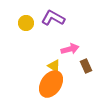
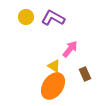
yellow circle: moved 6 px up
pink arrow: rotated 36 degrees counterclockwise
brown rectangle: moved 1 px left, 8 px down
orange ellipse: moved 2 px right, 2 px down
